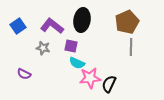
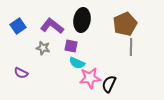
brown pentagon: moved 2 px left, 2 px down
purple semicircle: moved 3 px left, 1 px up
